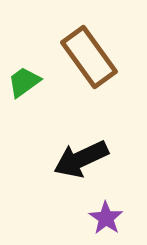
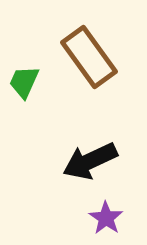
green trapezoid: rotated 30 degrees counterclockwise
black arrow: moved 9 px right, 2 px down
